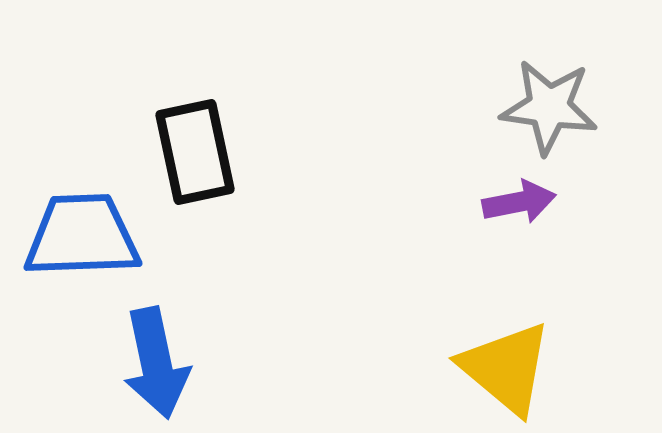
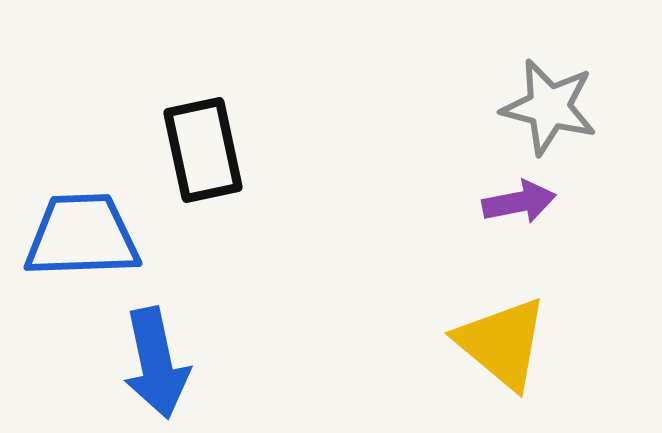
gray star: rotated 6 degrees clockwise
black rectangle: moved 8 px right, 2 px up
yellow triangle: moved 4 px left, 25 px up
